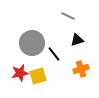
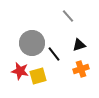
gray line: rotated 24 degrees clockwise
black triangle: moved 2 px right, 5 px down
red star: moved 2 px up; rotated 24 degrees clockwise
